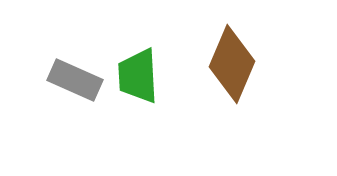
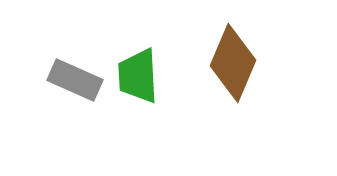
brown diamond: moved 1 px right, 1 px up
